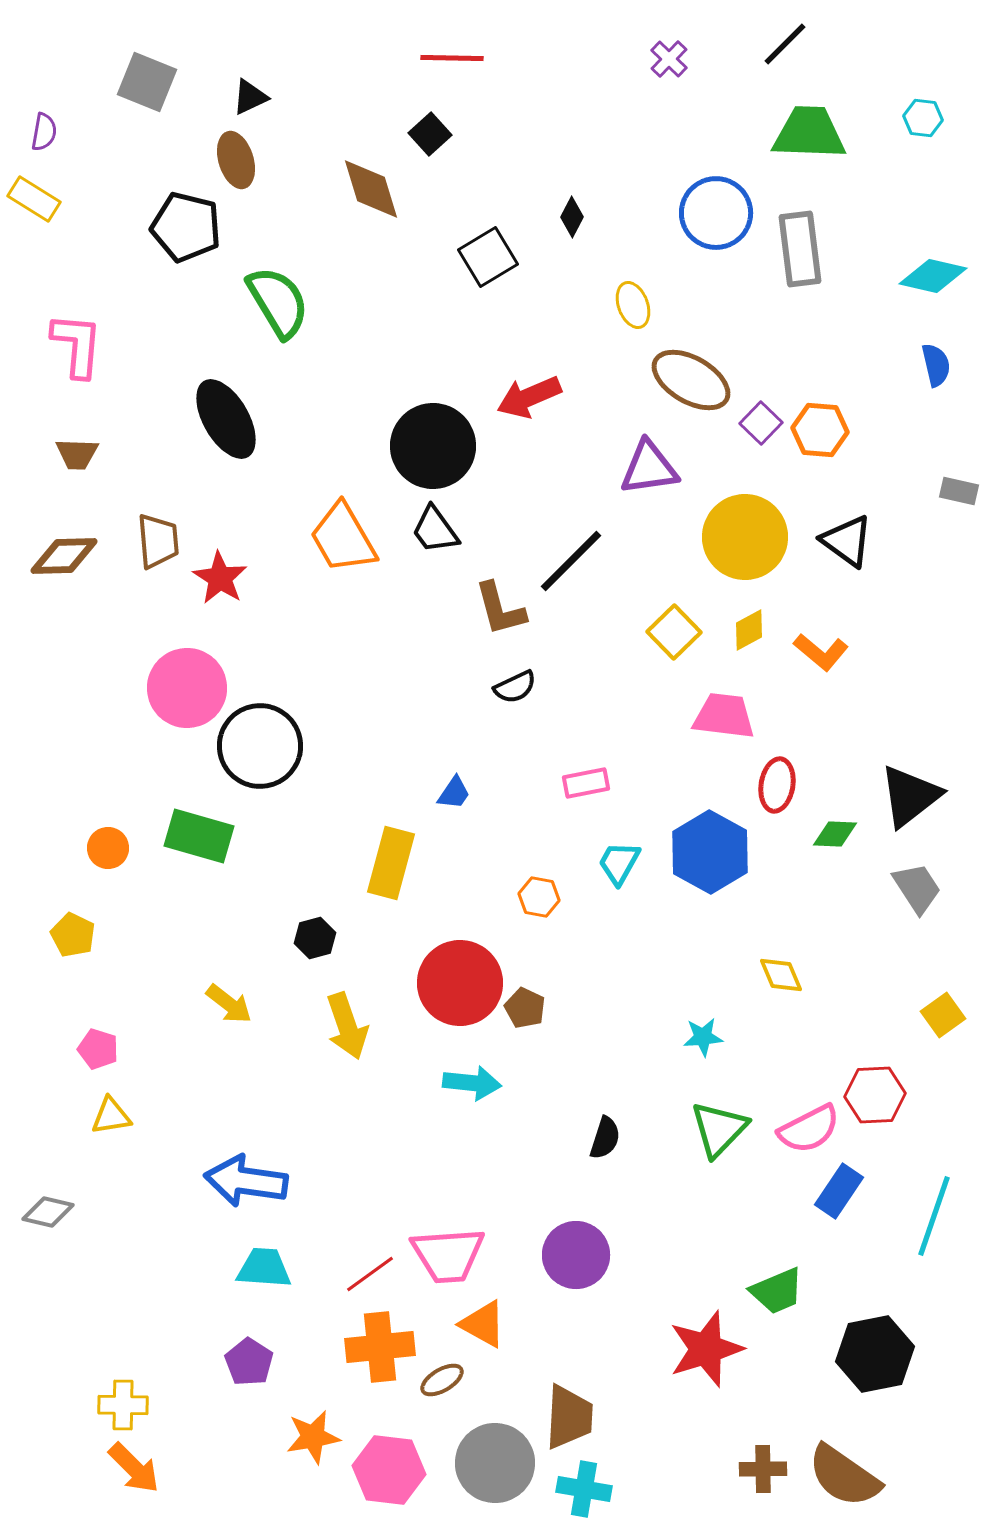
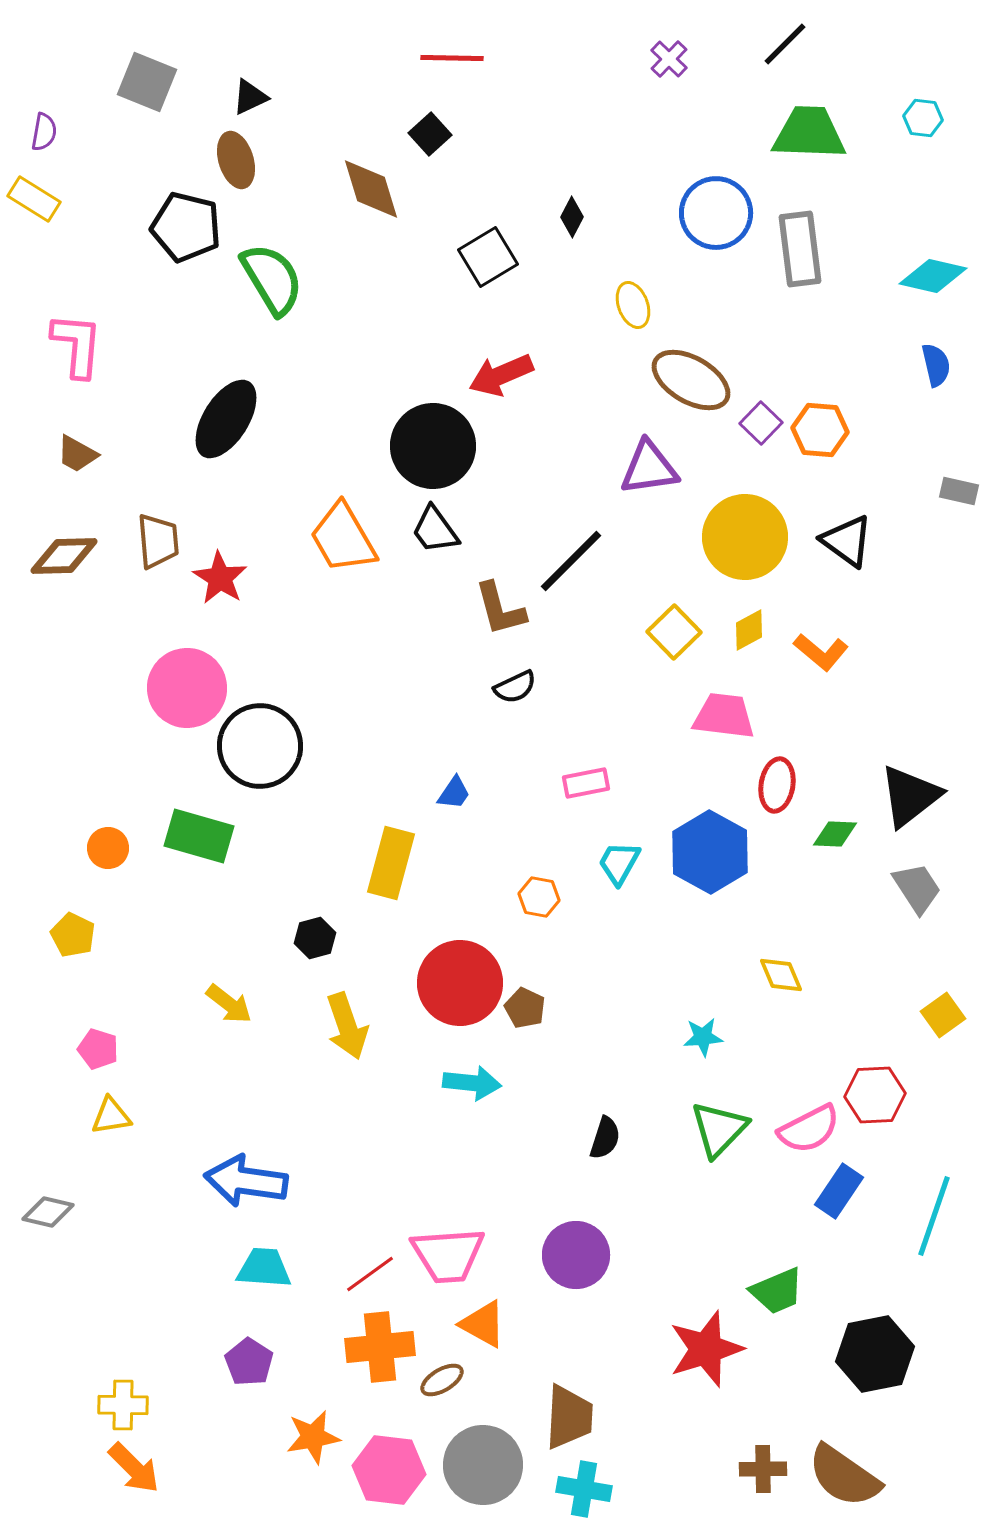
green semicircle at (278, 302): moved 6 px left, 23 px up
red arrow at (529, 397): moved 28 px left, 22 px up
black ellipse at (226, 419): rotated 62 degrees clockwise
brown trapezoid at (77, 454): rotated 27 degrees clockwise
gray circle at (495, 1463): moved 12 px left, 2 px down
